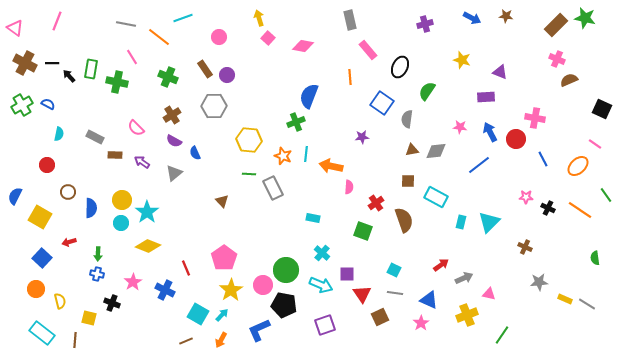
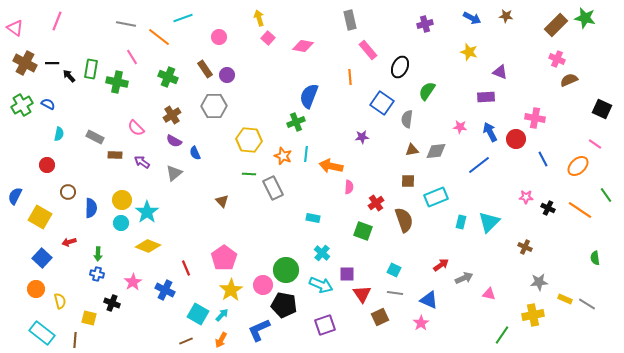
yellow star at (462, 60): moved 7 px right, 8 px up
cyan rectangle at (436, 197): rotated 50 degrees counterclockwise
yellow cross at (467, 315): moved 66 px right; rotated 10 degrees clockwise
